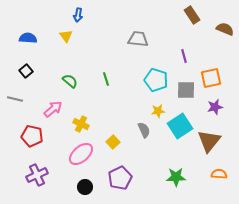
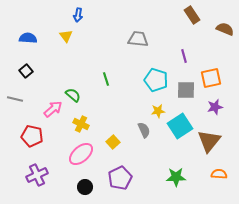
green semicircle: moved 3 px right, 14 px down
